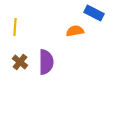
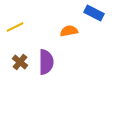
yellow line: rotated 60 degrees clockwise
orange semicircle: moved 6 px left
